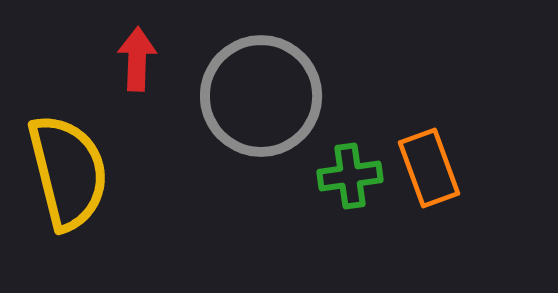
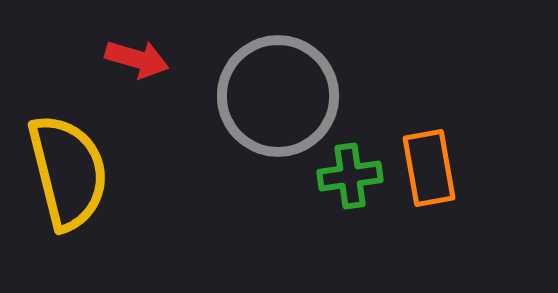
red arrow: rotated 104 degrees clockwise
gray circle: moved 17 px right
orange rectangle: rotated 10 degrees clockwise
